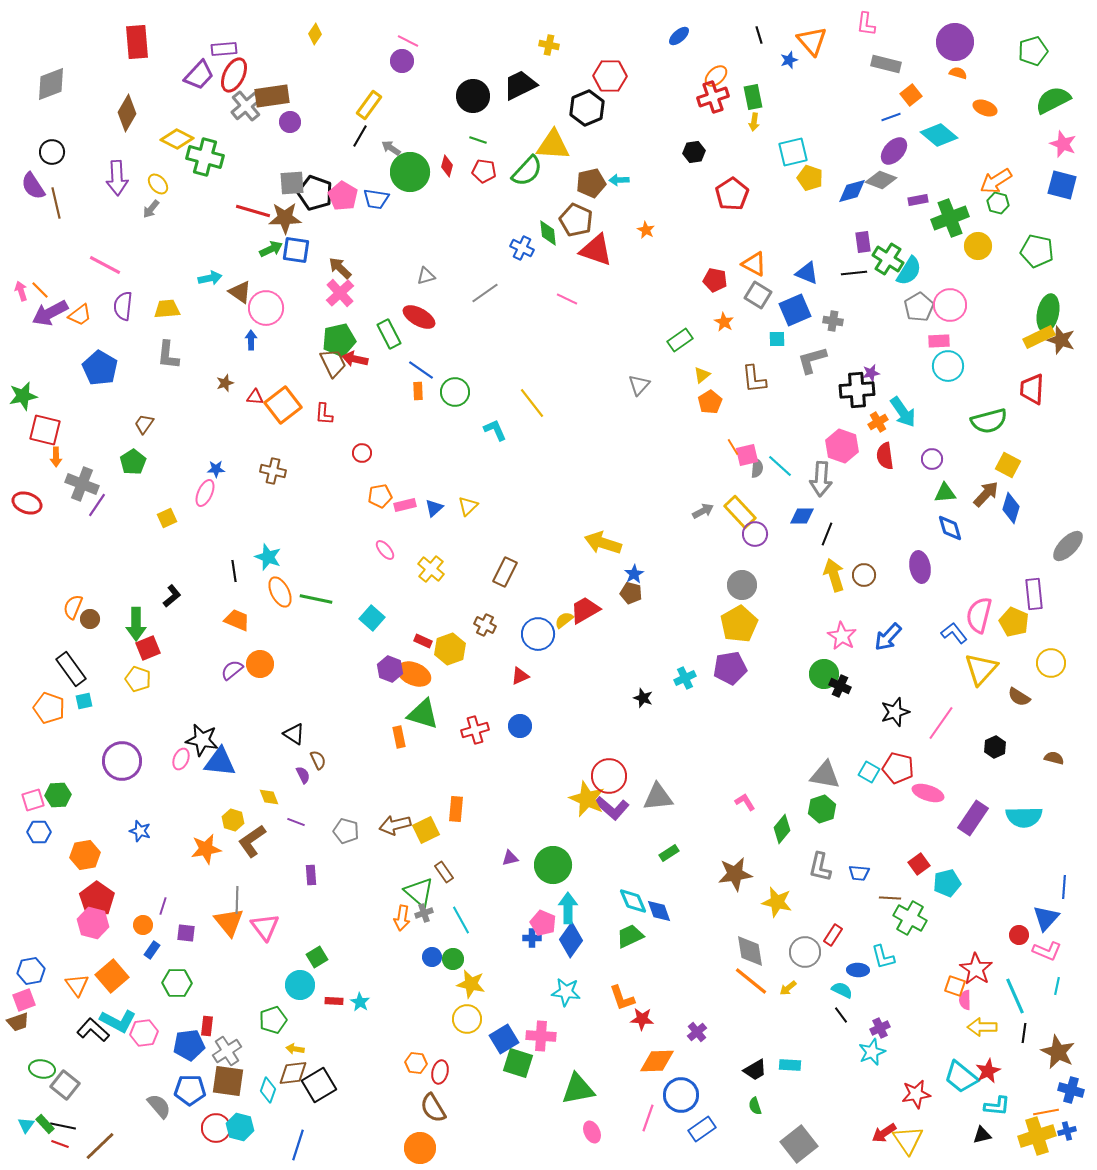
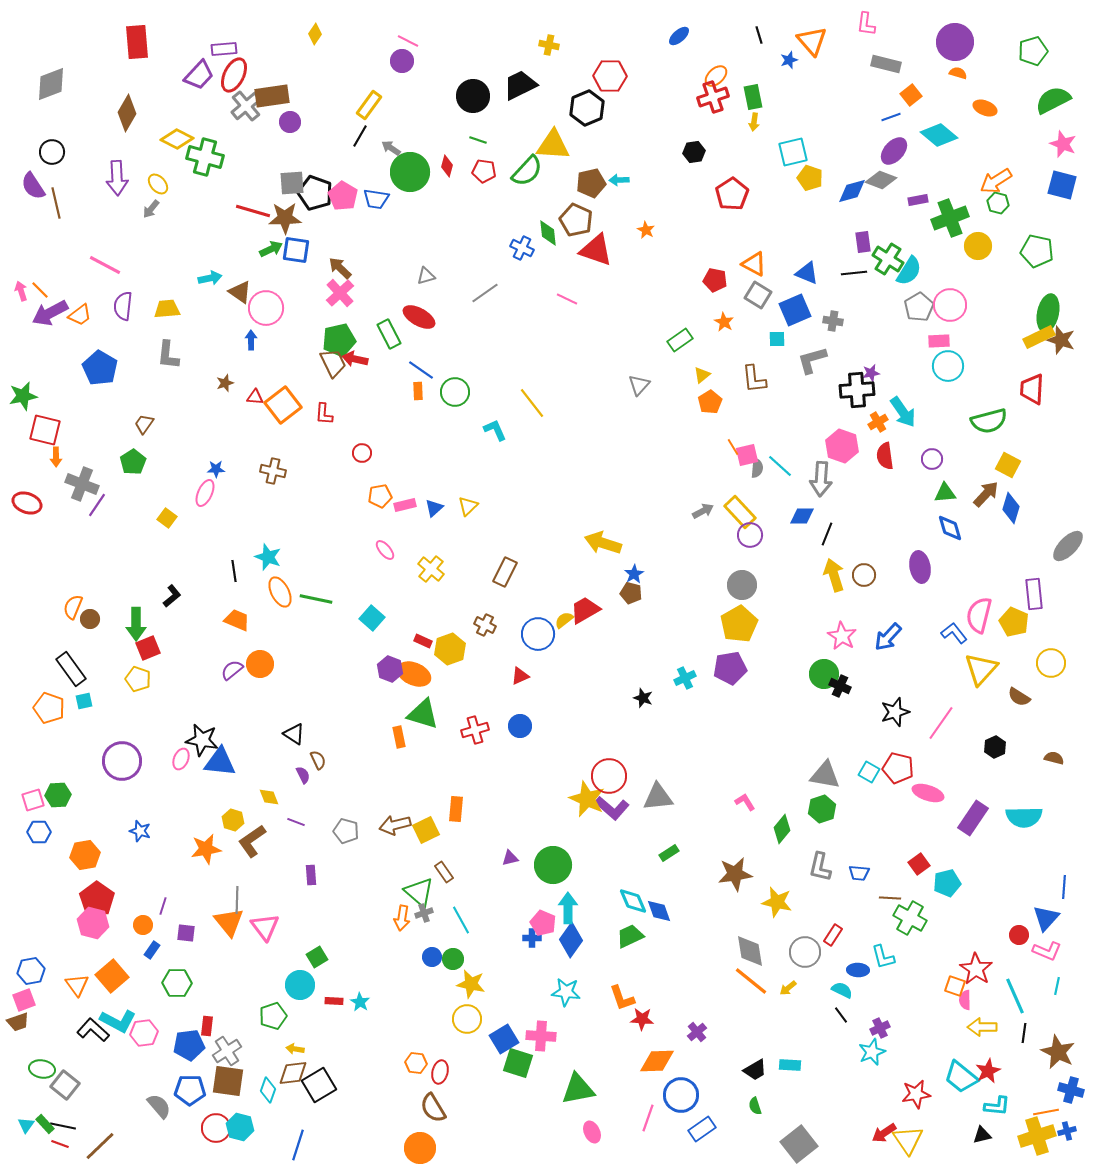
yellow square at (167, 518): rotated 30 degrees counterclockwise
purple circle at (755, 534): moved 5 px left, 1 px down
green pentagon at (273, 1020): moved 4 px up
